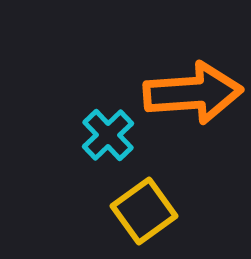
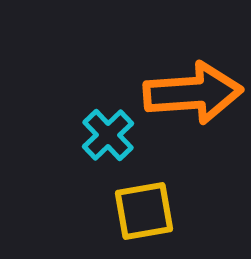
yellow square: rotated 26 degrees clockwise
